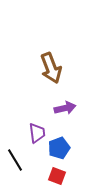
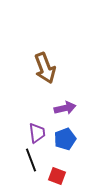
brown arrow: moved 6 px left
blue pentagon: moved 6 px right, 9 px up
black line: moved 16 px right; rotated 10 degrees clockwise
